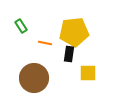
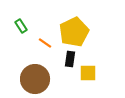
yellow pentagon: rotated 20 degrees counterclockwise
orange line: rotated 24 degrees clockwise
black rectangle: moved 1 px right, 5 px down
brown circle: moved 1 px right, 1 px down
